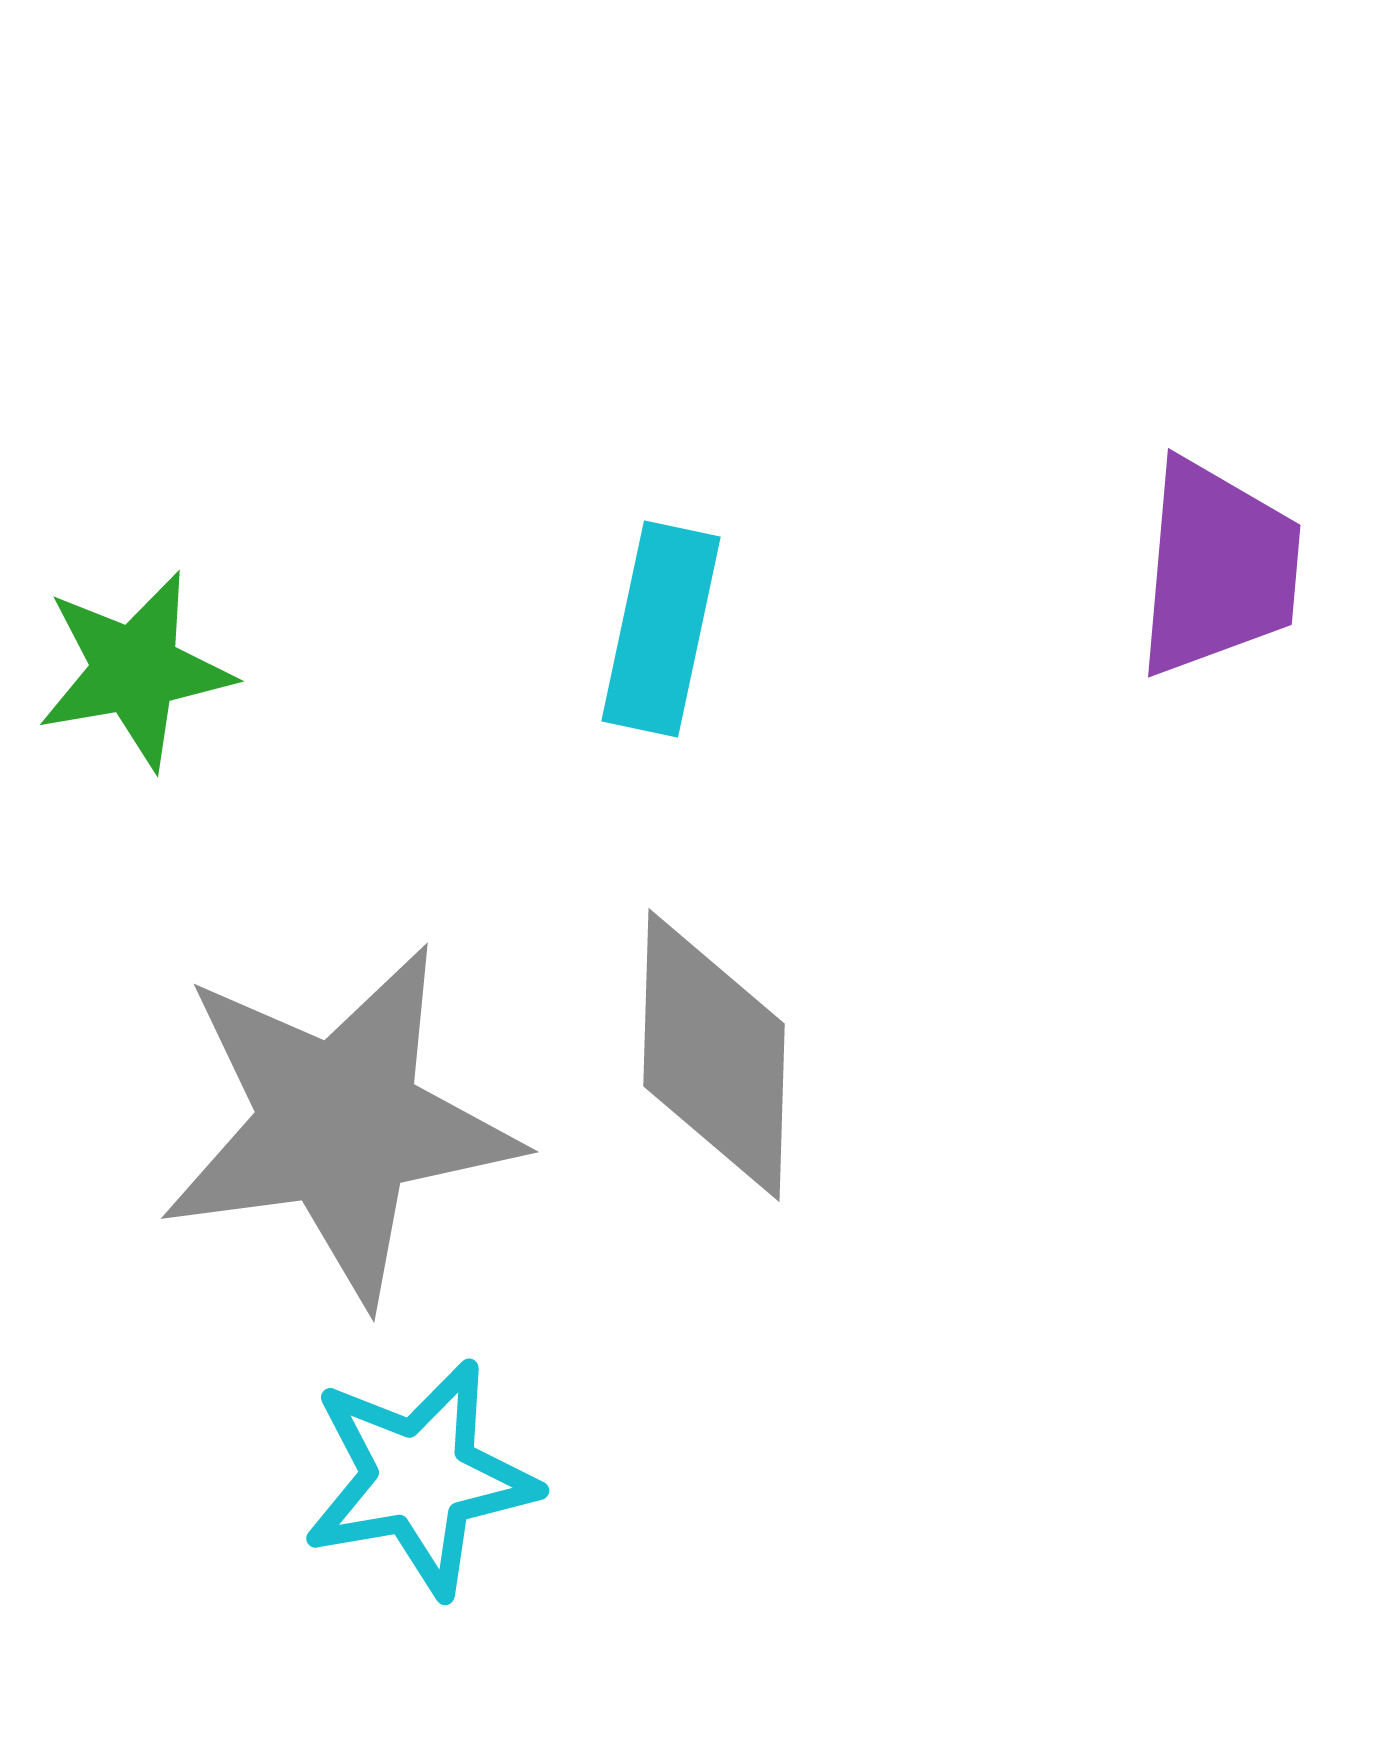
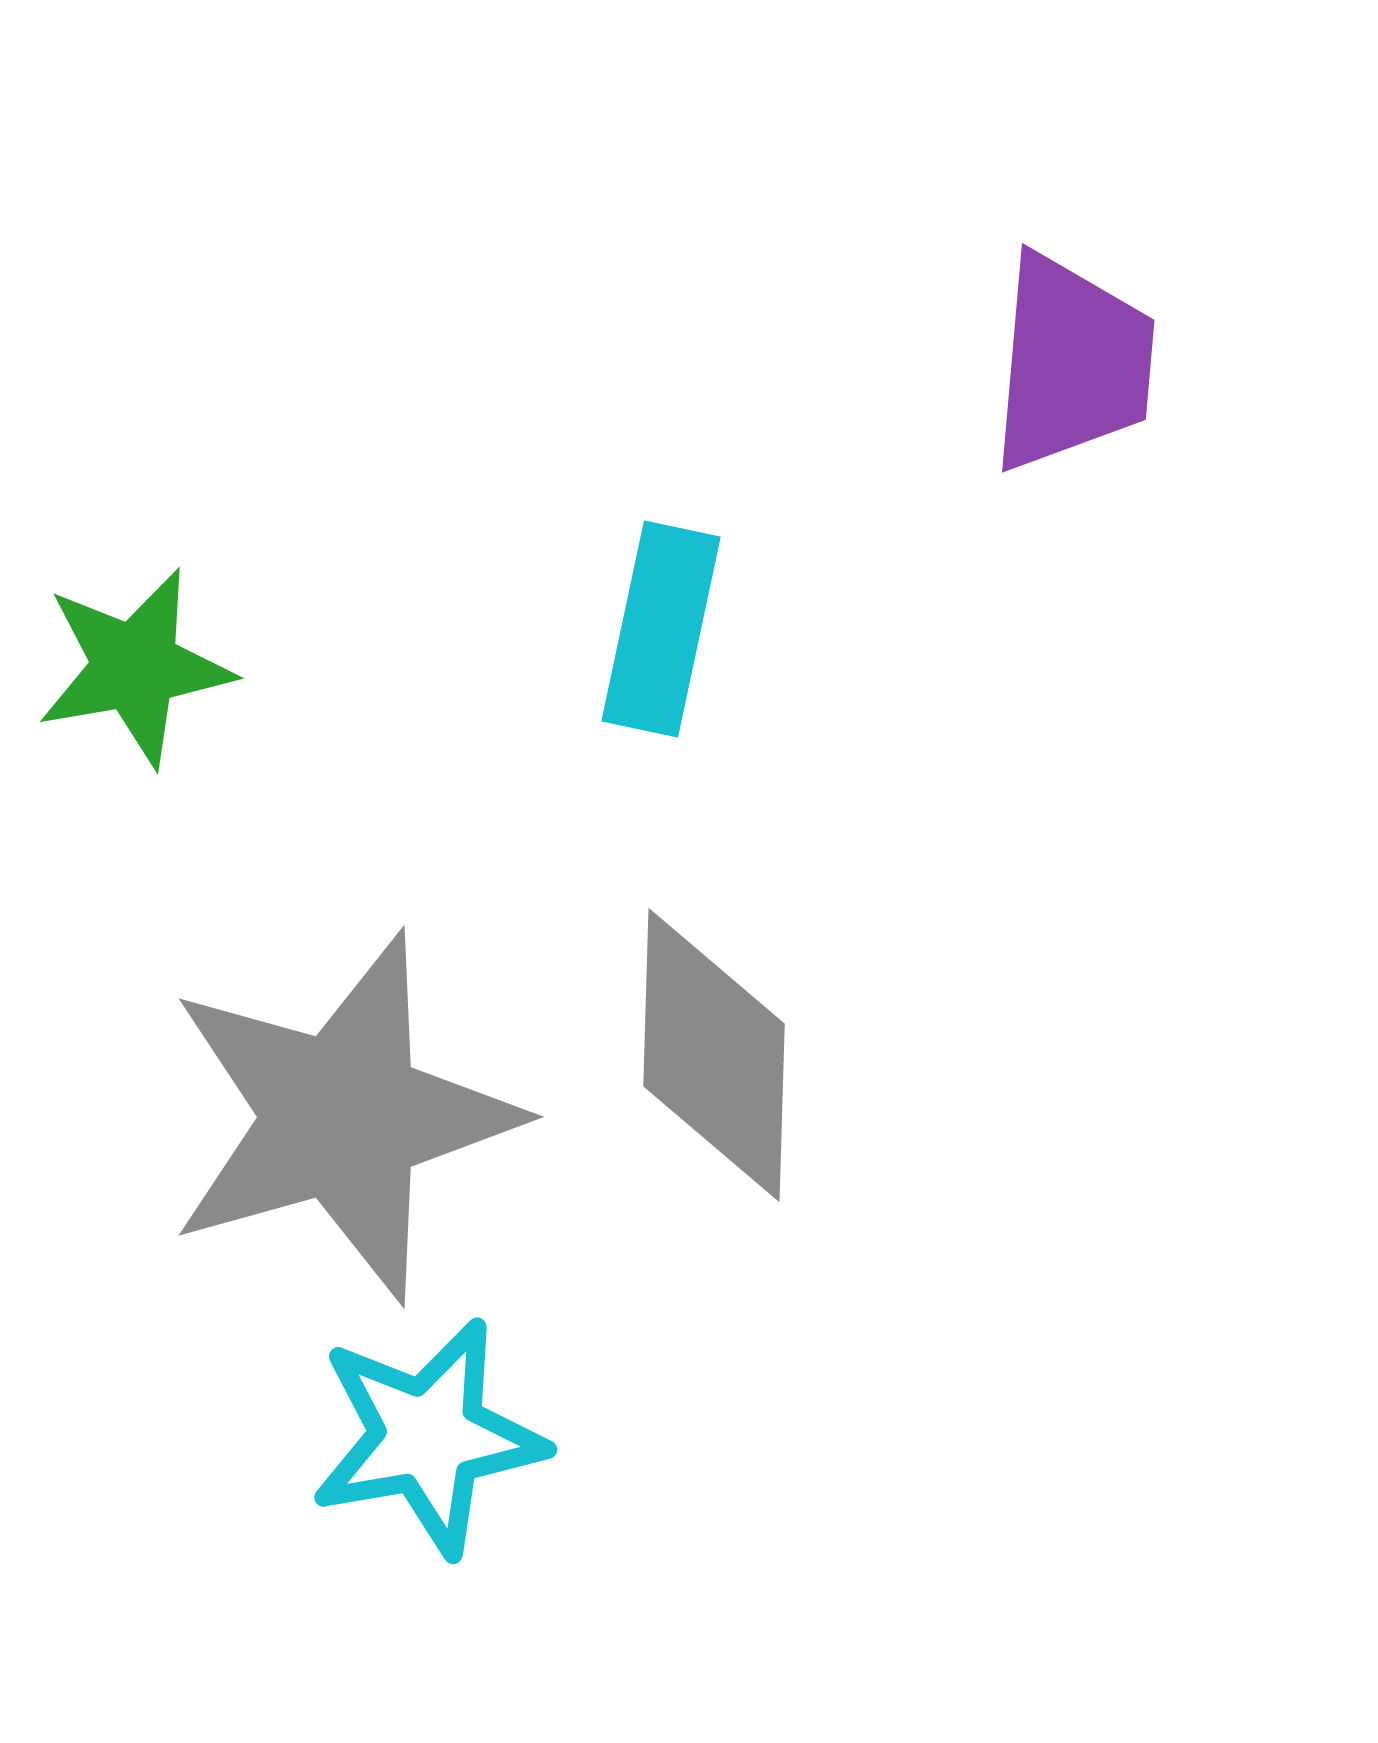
purple trapezoid: moved 146 px left, 205 px up
green star: moved 3 px up
gray star: moved 3 px right, 7 px up; rotated 8 degrees counterclockwise
cyan star: moved 8 px right, 41 px up
